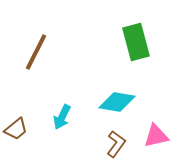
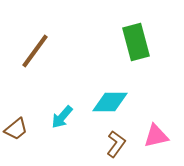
brown line: moved 1 px left, 1 px up; rotated 9 degrees clockwise
cyan diamond: moved 7 px left; rotated 9 degrees counterclockwise
cyan arrow: rotated 15 degrees clockwise
